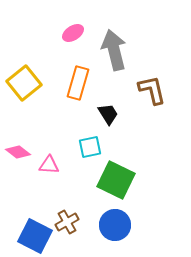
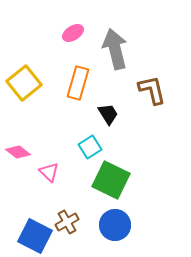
gray arrow: moved 1 px right, 1 px up
cyan square: rotated 20 degrees counterclockwise
pink triangle: moved 7 px down; rotated 40 degrees clockwise
green square: moved 5 px left
